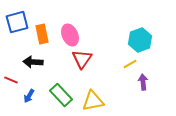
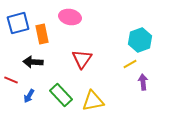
blue square: moved 1 px right, 1 px down
pink ellipse: moved 18 px up; rotated 55 degrees counterclockwise
